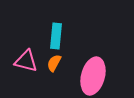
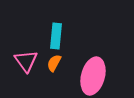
pink triangle: rotated 40 degrees clockwise
